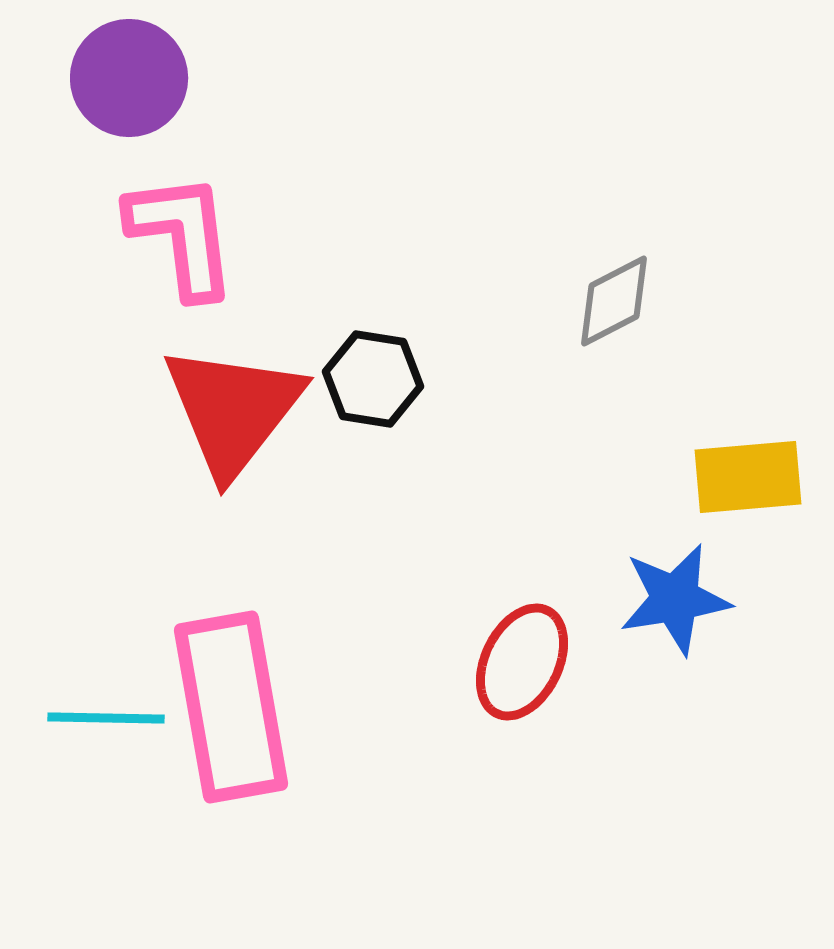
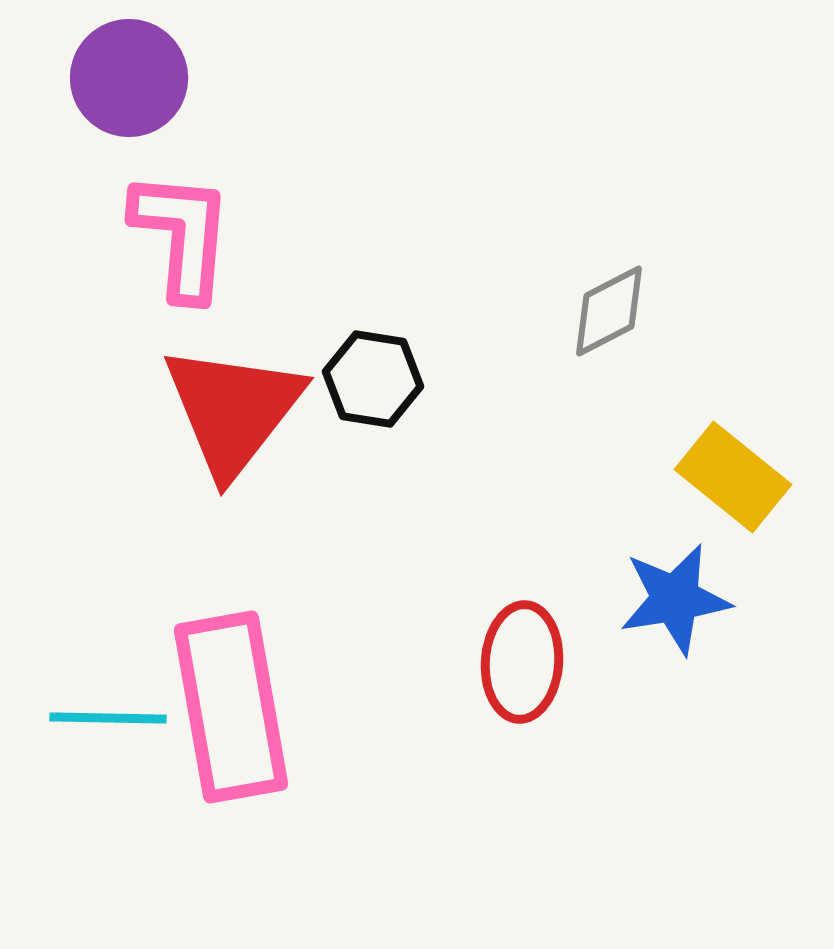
pink L-shape: rotated 12 degrees clockwise
gray diamond: moved 5 px left, 10 px down
yellow rectangle: moved 15 px left; rotated 44 degrees clockwise
red ellipse: rotated 22 degrees counterclockwise
cyan line: moved 2 px right
